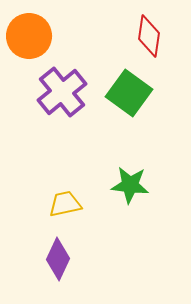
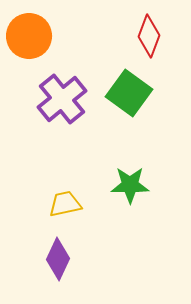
red diamond: rotated 12 degrees clockwise
purple cross: moved 7 px down
green star: rotated 6 degrees counterclockwise
